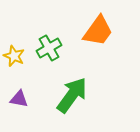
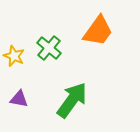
green cross: rotated 20 degrees counterclockwise
green arrow: moved 5 px down
